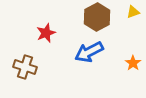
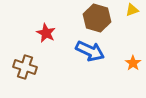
yellow triangle: moved 1 px left, 2 px up
brown hexagon: moved 1 px down; rotated 16 degrees counterclockwise
red star: rotated 24 degrees counterclockwise
blue arrow: moved 1 px right, 1 px up; rotated 128 degrees counterclockwise
